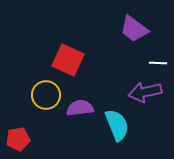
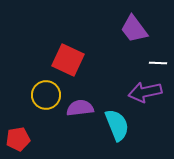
purple trapezoid: rotated 16 degrees clockwise
